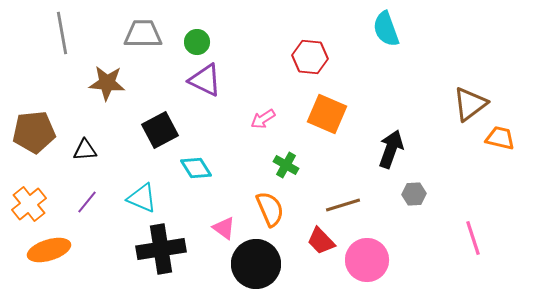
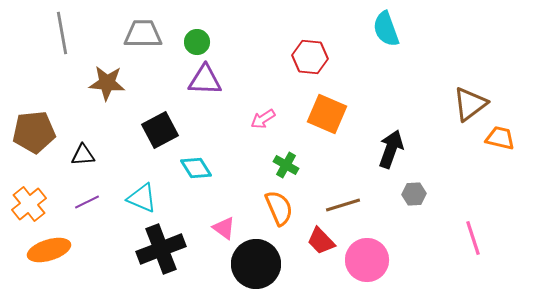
purple triangle: rotated 24 degrees counterclockwise
black triangle: moved 2 px left, 5 px down
purple line: rotated 25 degrees clockwise
orange semicircle: moved 9 px right, 1 px up
black cross: rotated 12 degrees counterclockwise
